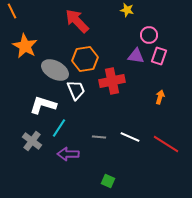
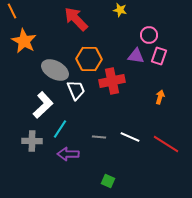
yellow star: moved 7 px left
red arrow: moved 1 px left, 2 px up
orange star: moved 1 px left, 5 px up
orange hexagon: moved 4 px right; rotated 10 degrees clockwise
white L-shape: rotated 120 degrees clockwise
cyan line: moved 1 px right, 1 px down
gray cross: rotated 36 degrees counterclockwise
